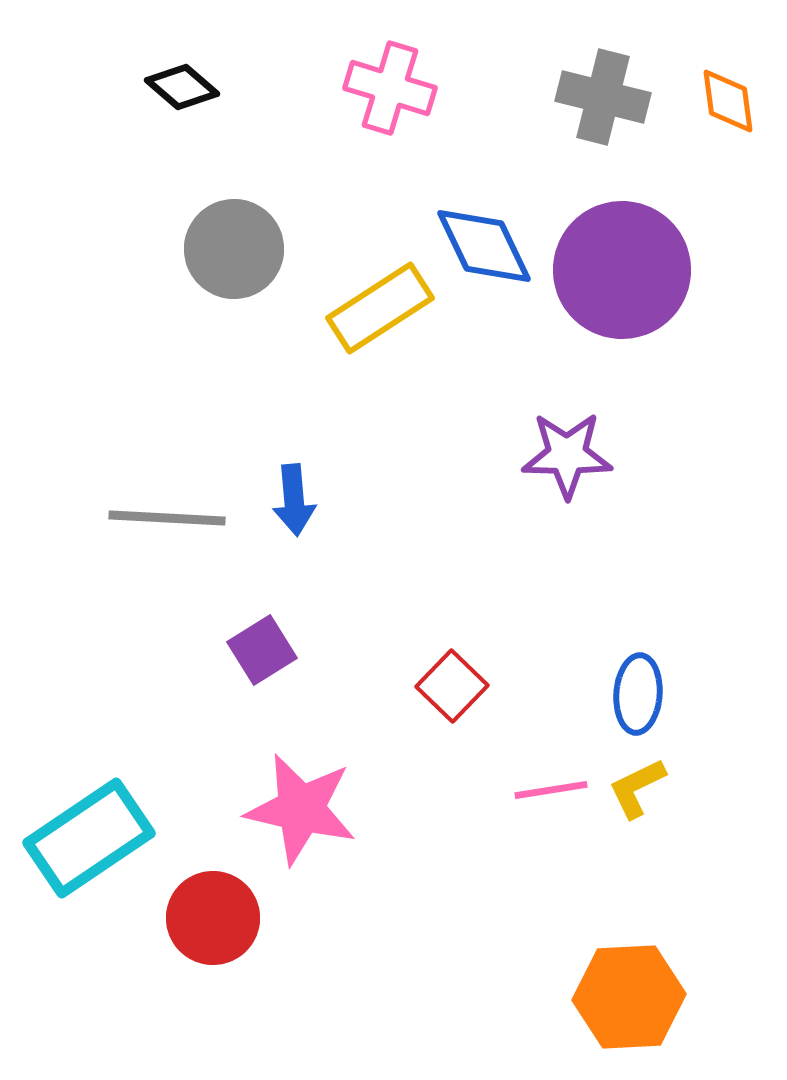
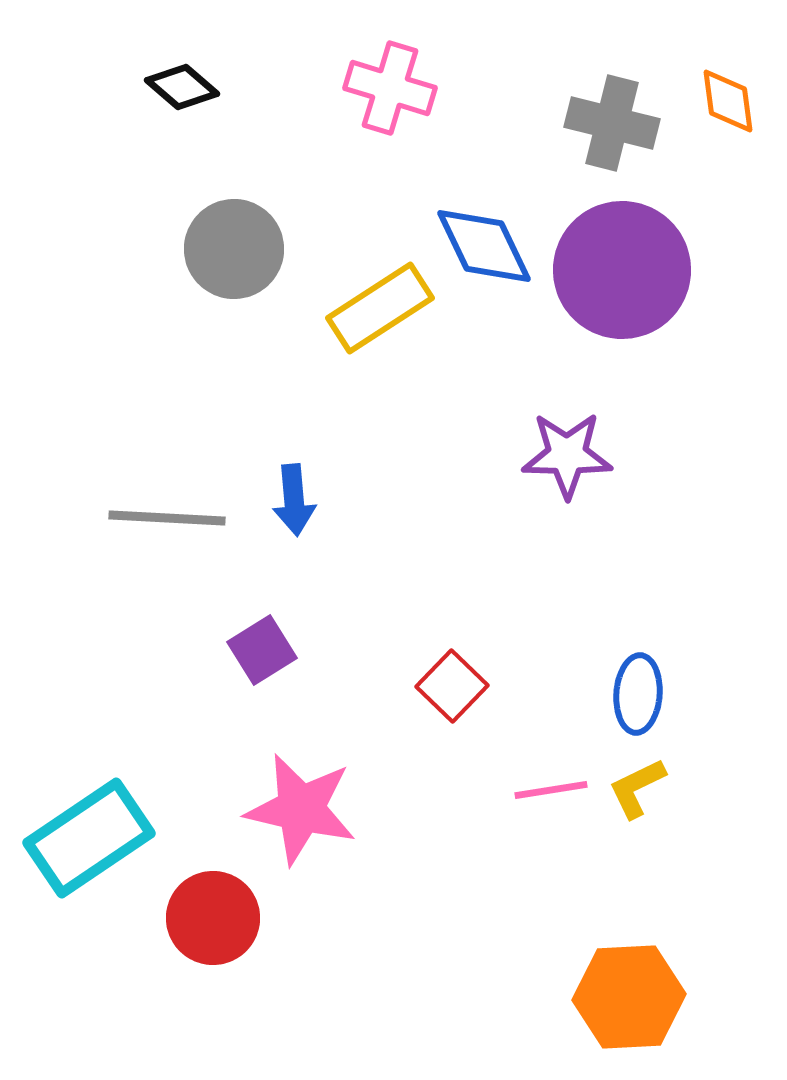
gray cross: moved 9 px right, 26 px down
